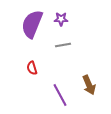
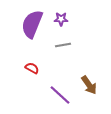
red semicircle: rotated 136 degrees clockwise
brown arrow: rotated 12 degrees counterclockwise
purple line: rotated 20 degrees counterclockwise
